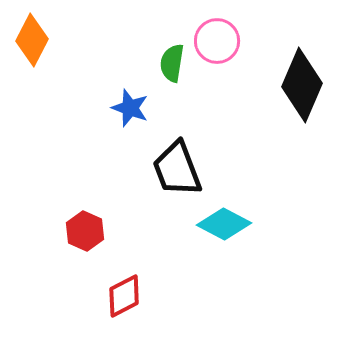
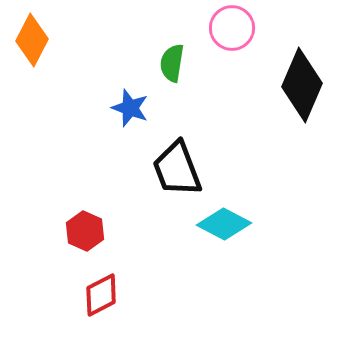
pink circle: moved 15 px right, 13 px up
red diamond: moved 23 px left, 1 px up
